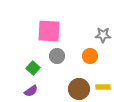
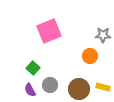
pink square: rotated 25 degrees counterclockwise
gray circle: moved 7 px left, 29 px down
yellow rectangle: rotated 16 degrees clockwise
purple semicircle: moved 1 px left, 1 px up; rotated 96 degrees clockwise
